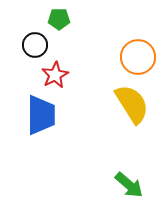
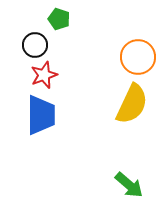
green pentagon: rotated 20 degrees clockwise
red star: moved 11 px left; rotated 8 degrees clockwise
yellow semicircle: rotated 57 degrees clockwise
